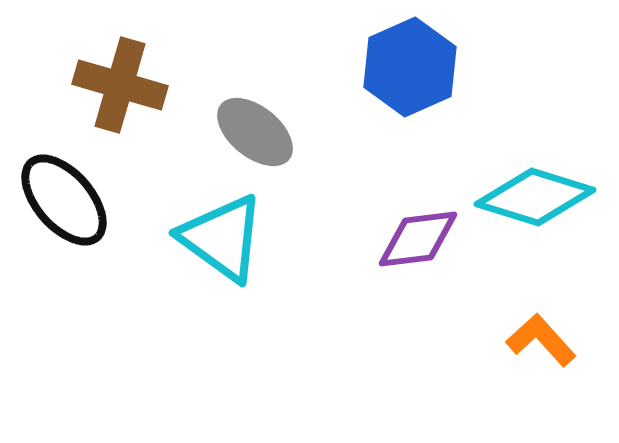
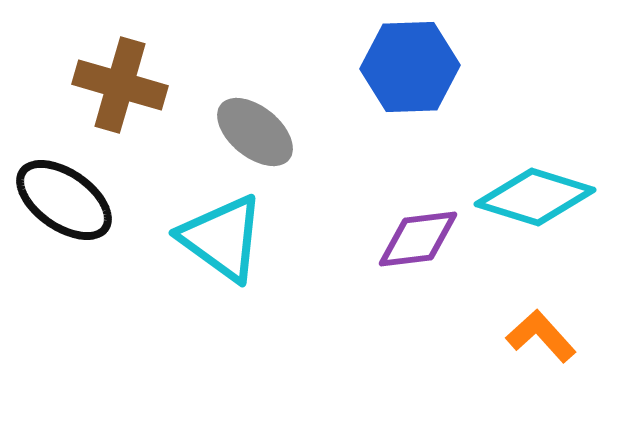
blue hexagon: rotated 22 degrees clockwise
black ellipse: rotated 14 degrees counterclockwise
orange L-shape: moved 4 px up
